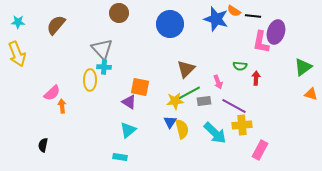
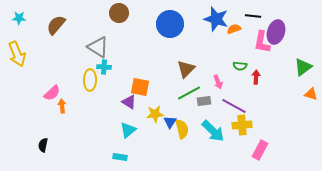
orange semicircle: moved 18 px down; rotated 128 degrees clockwise
cyan star: moved 1 px right, 4 px up
pink L-shape: moved 1 px right
gray triangle: moved 4 px left, 2 px up; rotated 15 degrees counterclockwise
red arrow: moved 1 px up
yellow star: moved 20 px left, 13 px down
cyan arrow: moved 2 px left, 2 px up
